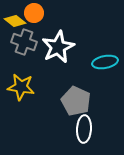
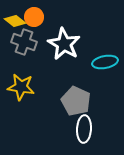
orange circle: moved 4 px down
white star: moved 6 px right, 3 px up; rotated 16 degrees counterclockwise
